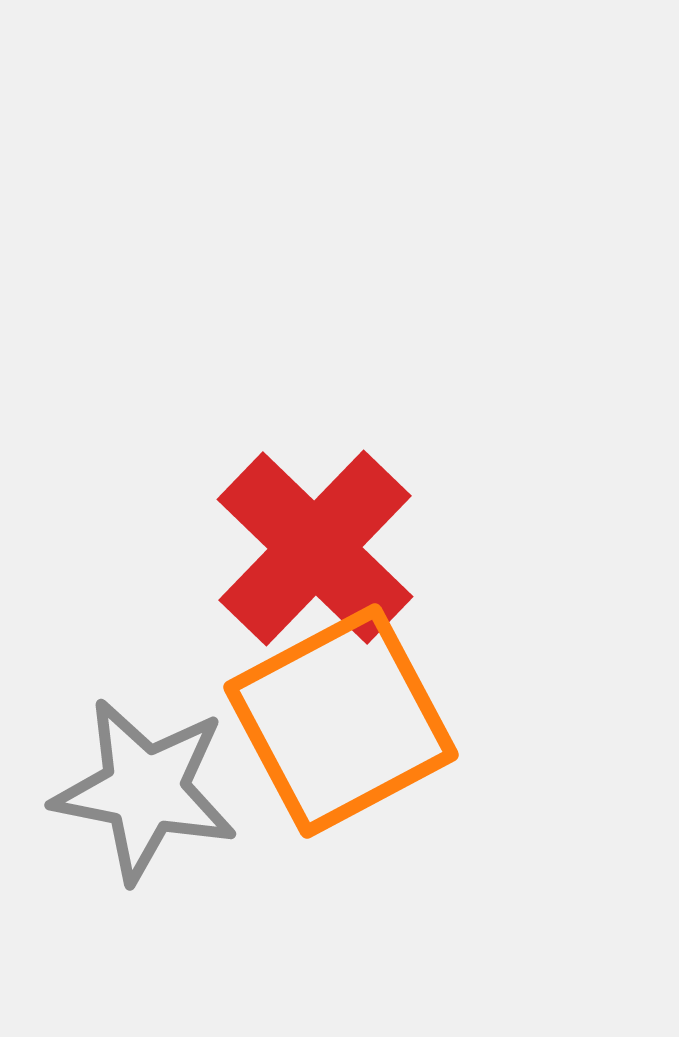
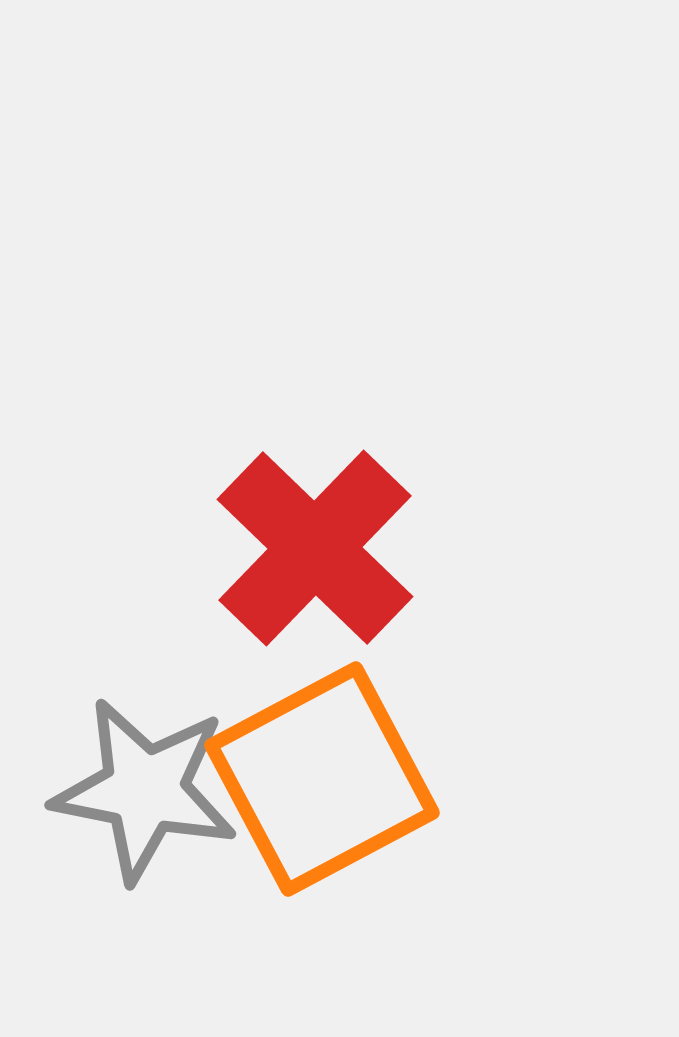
orange square: moved 19 px left, 58 px down
